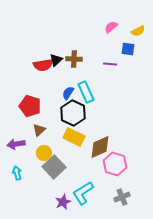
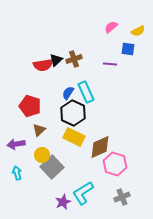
brown cross: rotated 21 degrees counterclockwise
yellow circle: moved 2 px left, 2 px down
gray square: moved 2 px left
